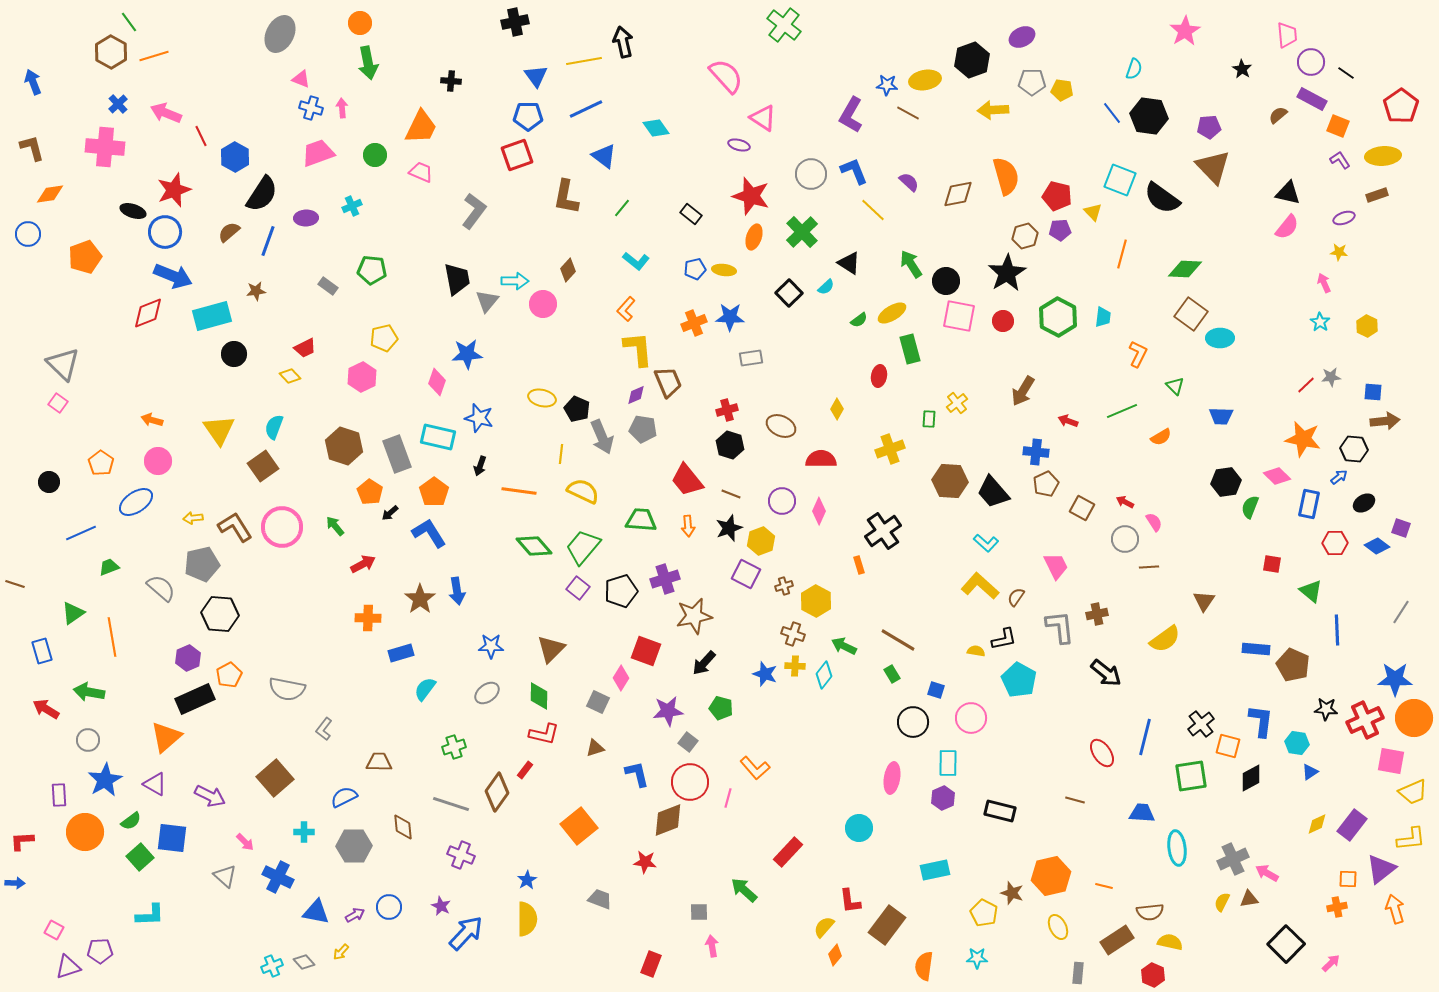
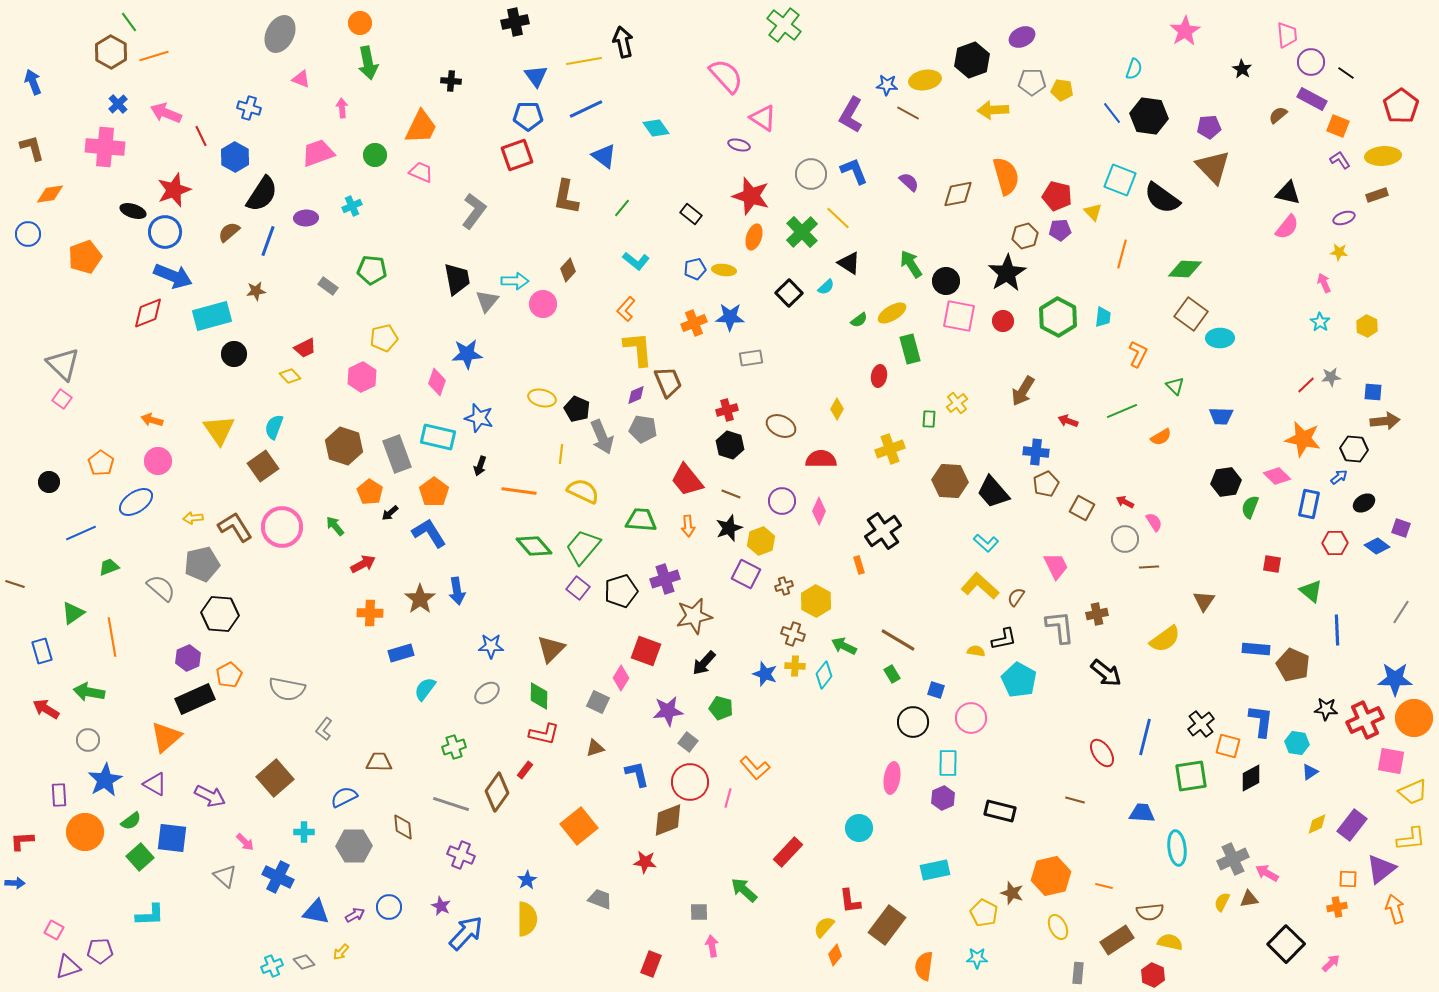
blue cross at (311, 108): moved 62 px left
yellow line at (873, 210): moved 35 px left, 8 px down
pink square at (58, 403): moved 4 px right, 4 px up
orange cross at (368, 618): moved 2 px right, 5 px up
